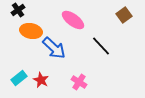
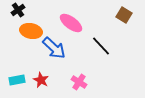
brown square: rotated 21 degrees counterclockwise
pink ellipse: moved 2 px left, 3 px down
cyan rectangle: moved 2 px left, 2 px down; rotated 28 degrees clockwise
